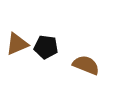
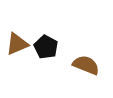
black pentagon: rotated 20 degrees clockwise
